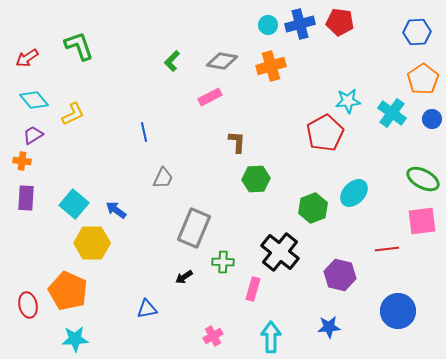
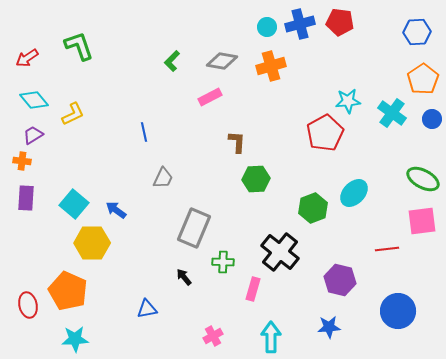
cyan circle at (268, 25): moved 1 px left, 2 px down
purple hexagon at (340, 275): moved 5 px down
black arrow at (184, 277): rotated 84 degrees clockwise
